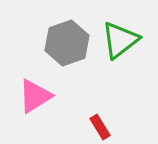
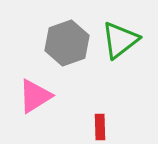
red rectangle: rotated 30 degrees clockwise
